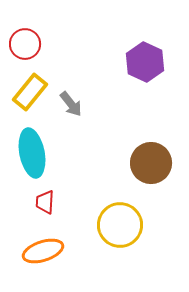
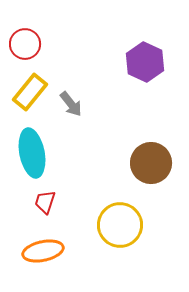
red trapezoid: rotated 15 degrees clockwise
orange ellipse: rotated 6 degrees clockwise
